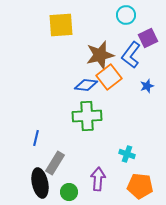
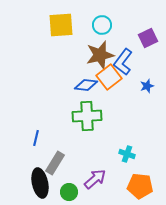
cyan circle: moved 24 px left, 10 px down
blue L-shape: moved 8 px left, 7 px down
purple arrow: moved 3 px left; rotated 45 degrees clockwise
